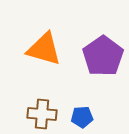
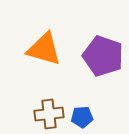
purple pentagon: rotated 18 degrees counterclockwise
brown cross: moved 7 px right; rotated 12 degrees counterclockwise
